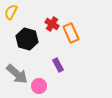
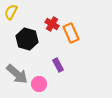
pink circle: moved 2 px up
